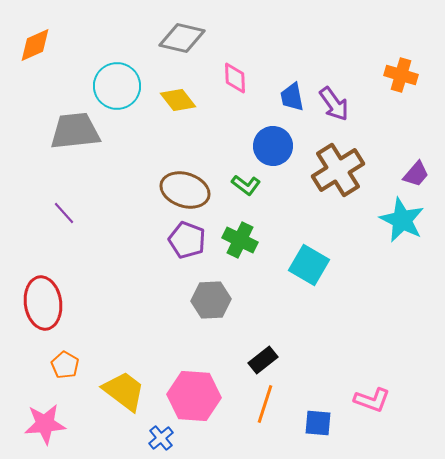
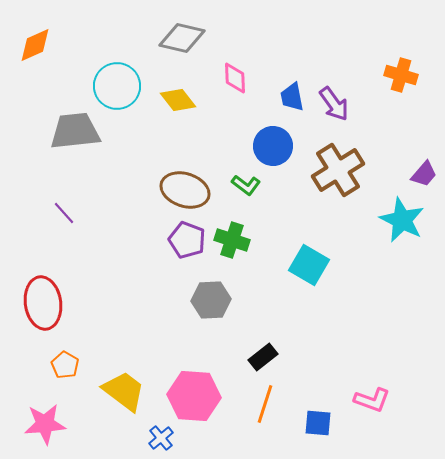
purple trapezoid: moved 8 px right
green cross: moved 8 px left; rotated 8 degrees counterclockwise
black rectangle: moved 3 px up
